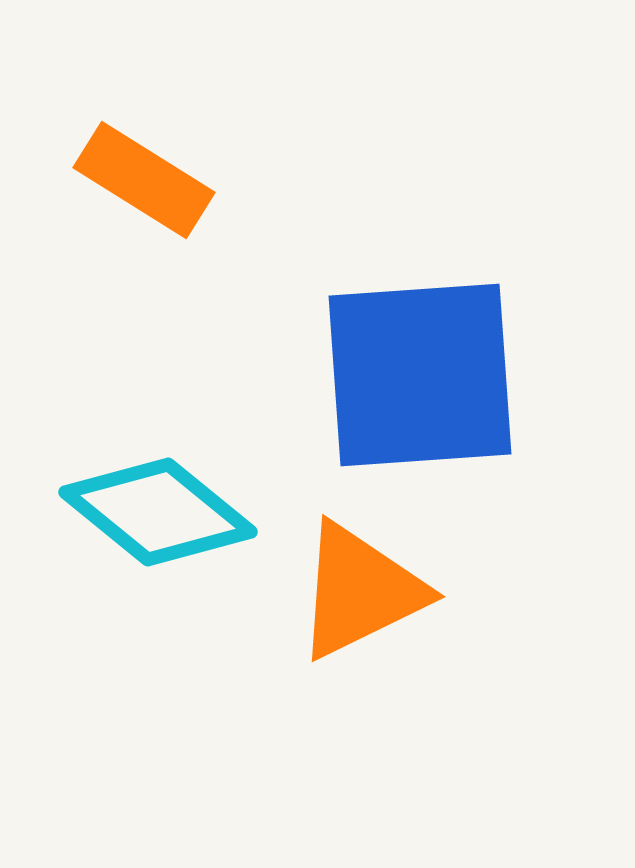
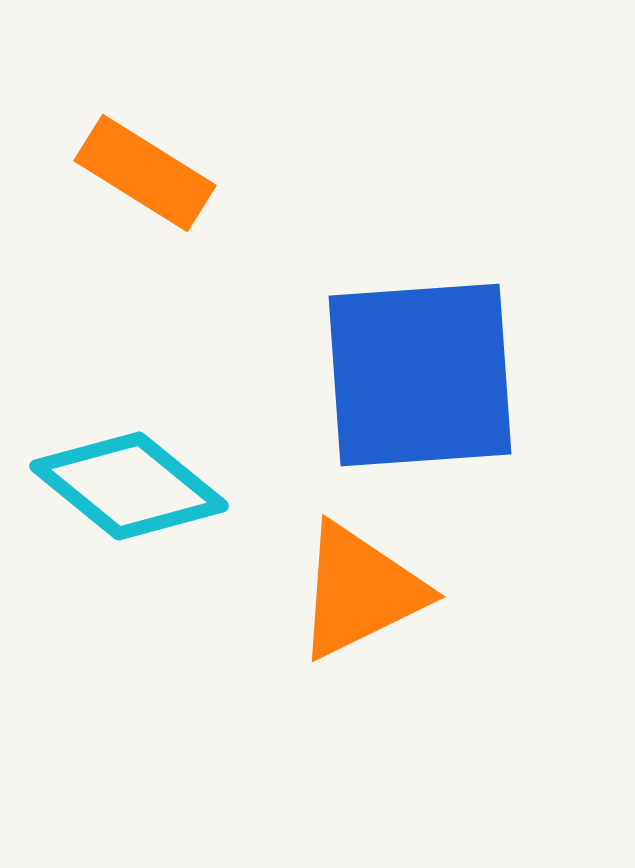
orange rectangle: moved 1 px right, 7 px up
cyan diamond: moved 29 px left, 26 px up
